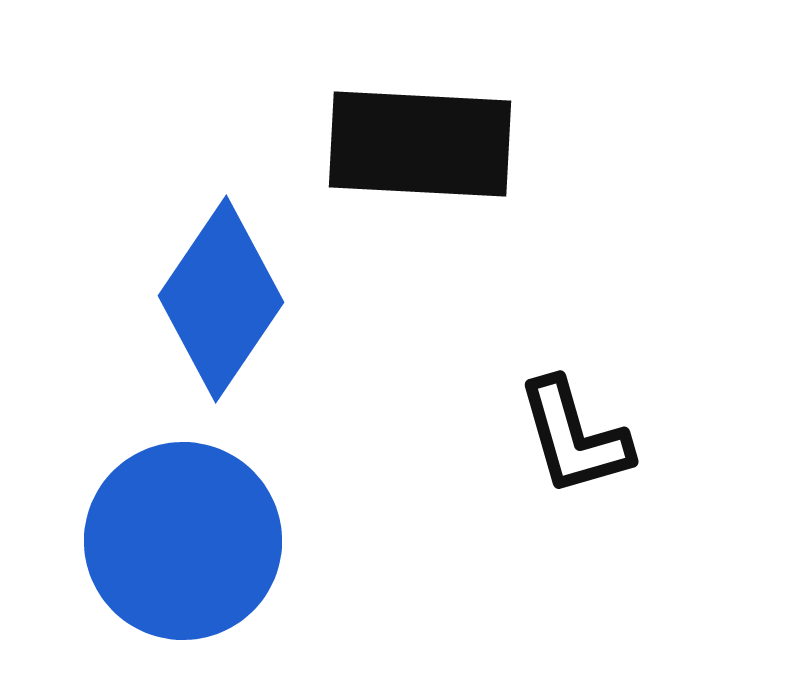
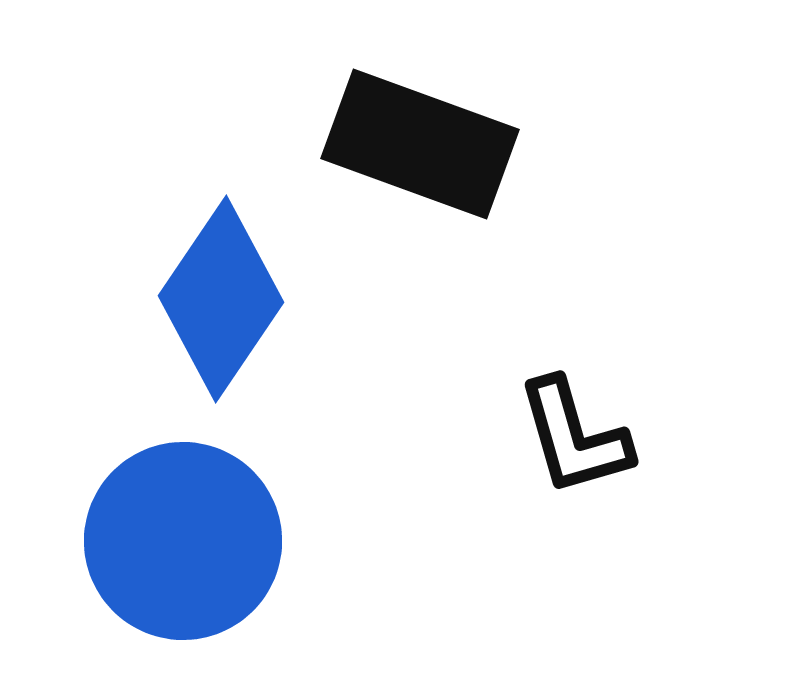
black rectangle: rotated 17 degrees clockwise
